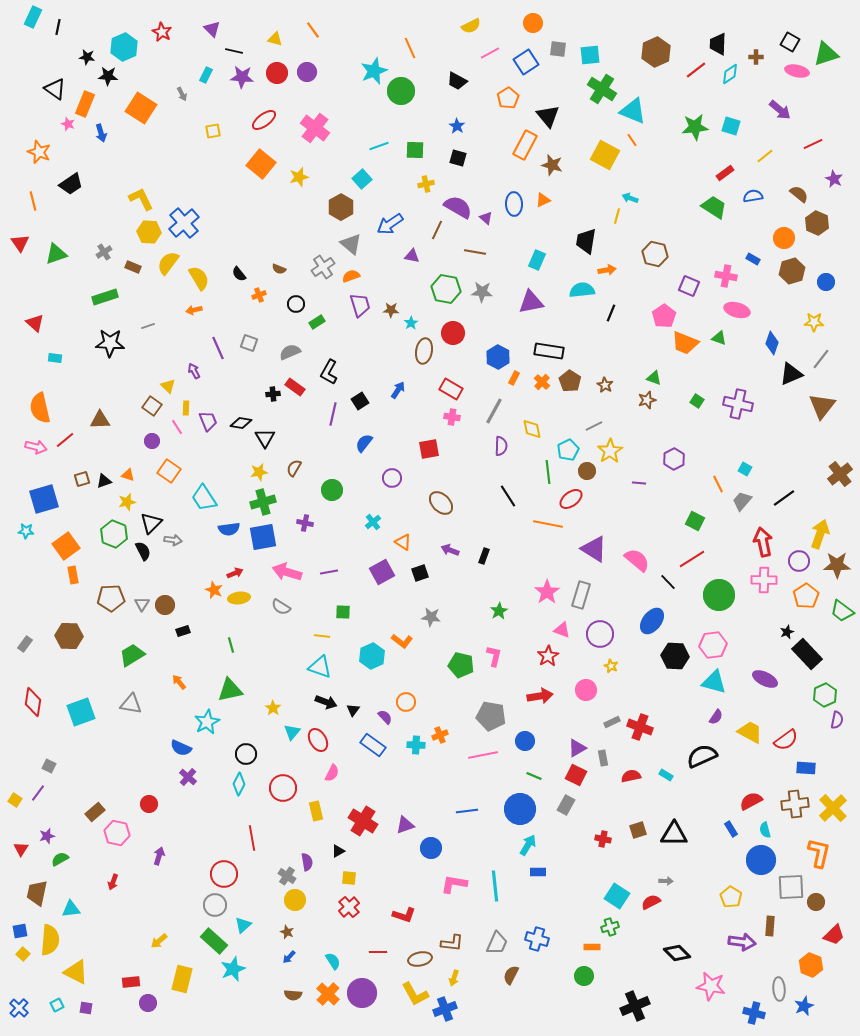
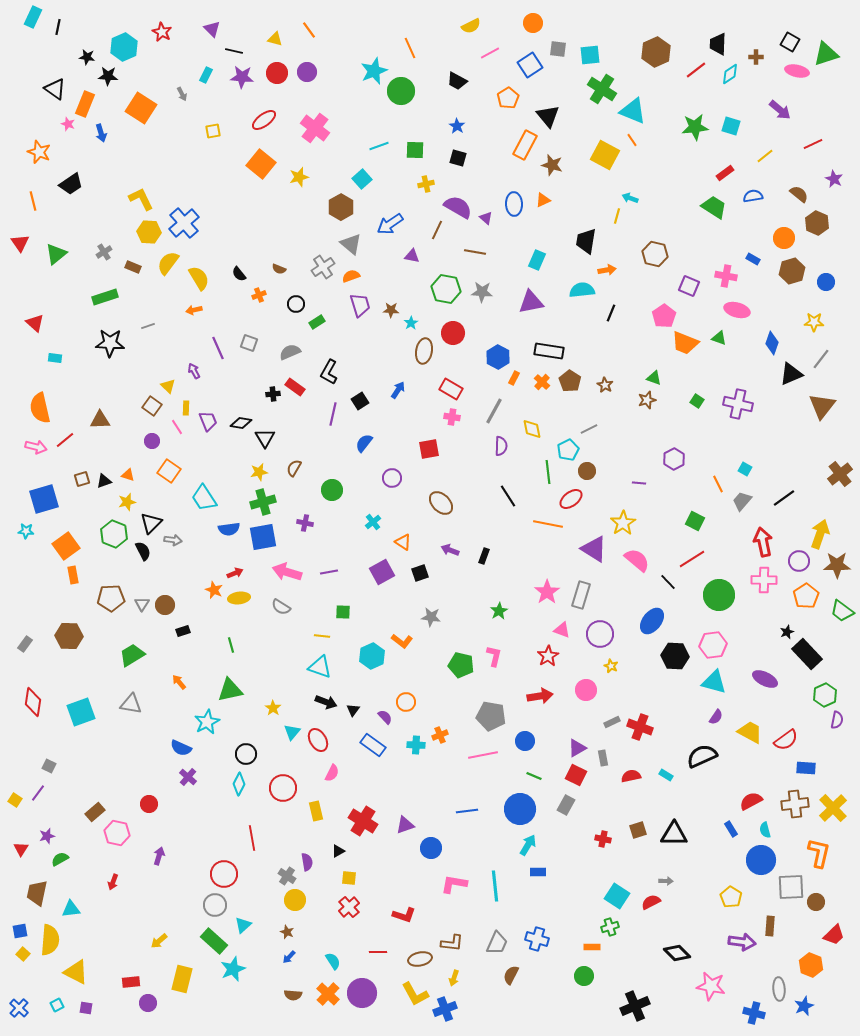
orange line at (313, 30): moved 4 px left
blue square at (526, 62): moved 4 px right, 3 px down
green triangle at (56, 254): rotated 20 degrees counterclockwise
gray line at (594, 426): moved 5 px left, 3 px down
yellow star at (610, 451): moved 13 px right, 72 px down
